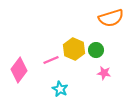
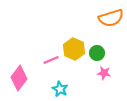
green circle: moved 1 px right, 3 px down
pink diamond: moved 8 px down
